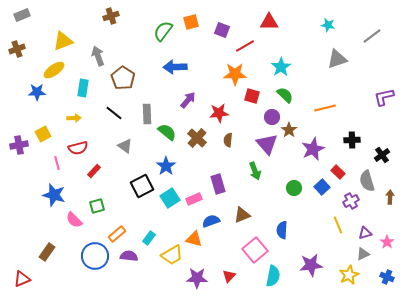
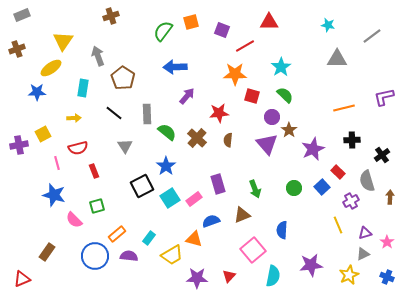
yellow triangle at (63, 41): rotated 35 degrees counterclockwise
gray triangle at (337, 59): rotated 20 degrees clockwise
yellow ellipse at (54, 70): moved 3 px left, 2 px up
purple arrow at (188, 100): moved 1 px left, 4 px up
orange line at (325, 108): moved 19 px right
gray triangle at (125, 146): rotated 21 degrees clockwise
red rectangle at (94, 171): rotated 64 degrees counterclockwise
green arrow at (255, 171): moved 18 px down
pink rectangle at (194, 199): rotated 14 degrees counterclockwise
pink square at (255, 250): moved 2 px left
